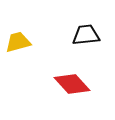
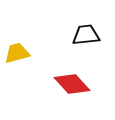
yellow trapezoid: moved 1 px left, 11 px down
